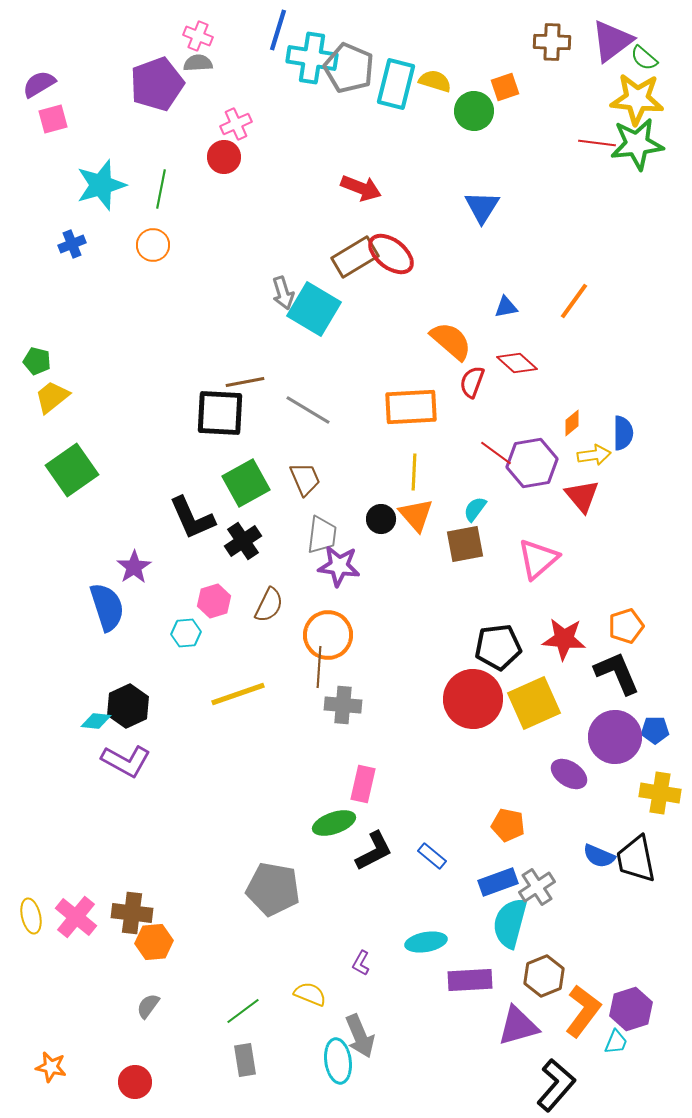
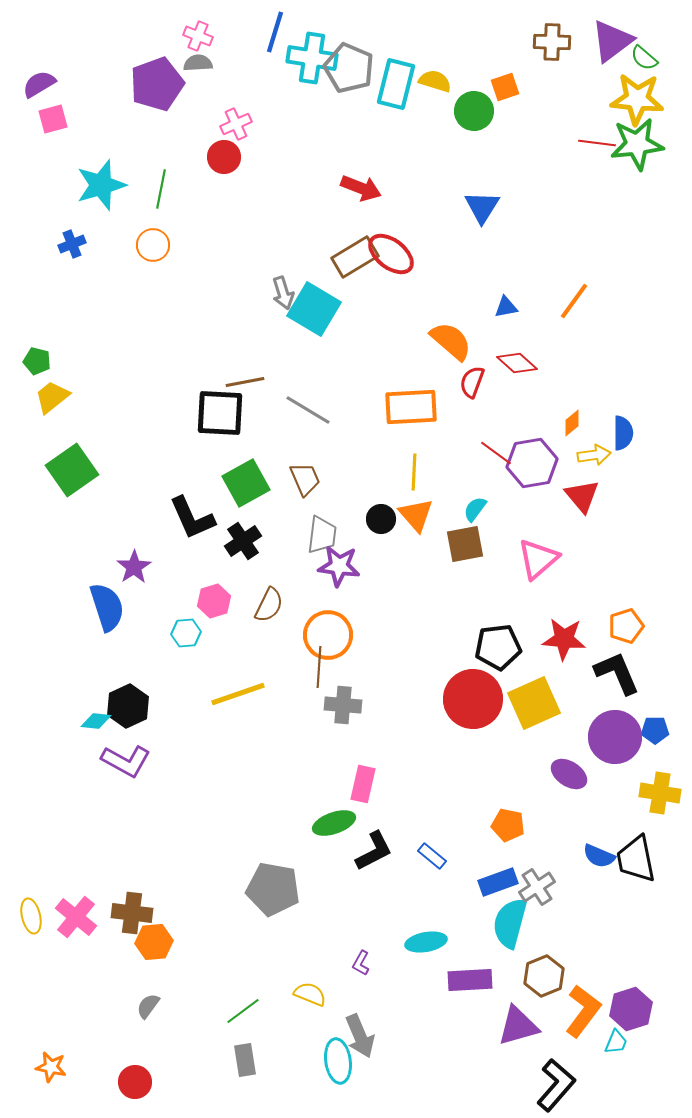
blue line at (278, 30): moved 3 px left, 2 px down
